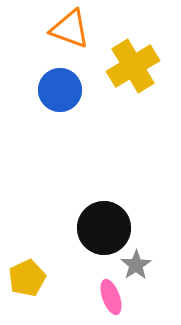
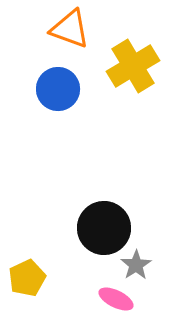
blue circle: moved 2 px left, 1 px up
pink ellipse: moved 5 px right, 2 px down; rotated 44 degrees counterclockwise
